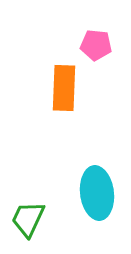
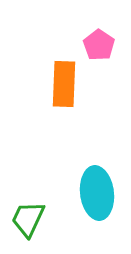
pink pentagon: moved 3 px right; rotated 28 degrees clockwise
orange rectangle: moved 4 px up
